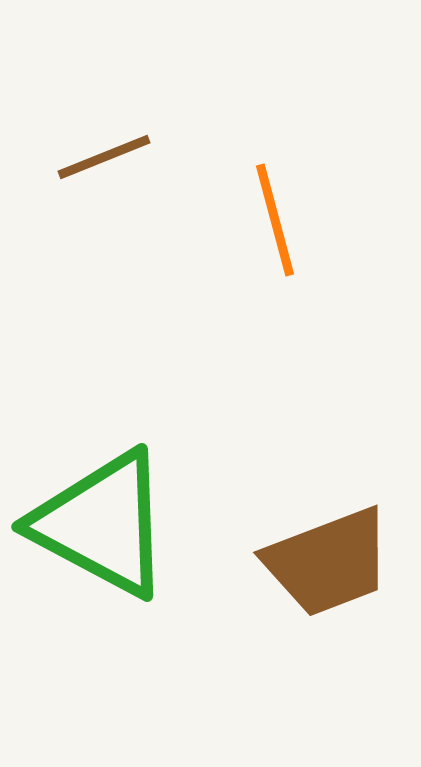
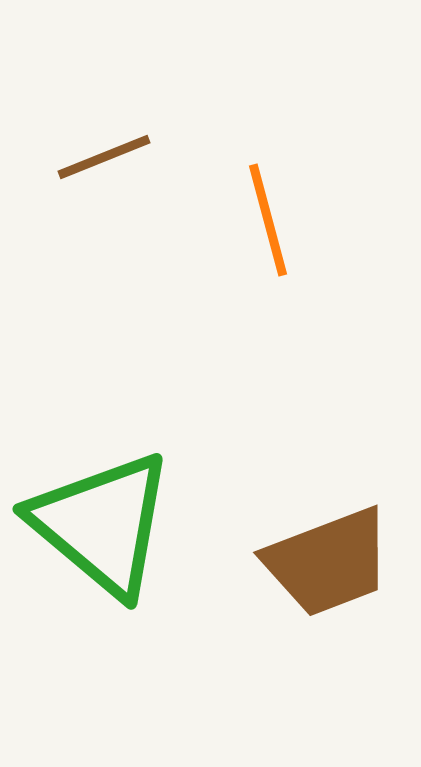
orange line: moved 7 px left
green triangle: rotated 12 degrees clockwise
